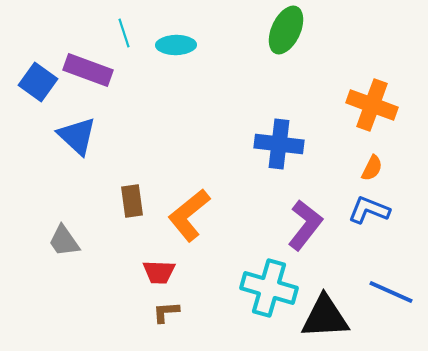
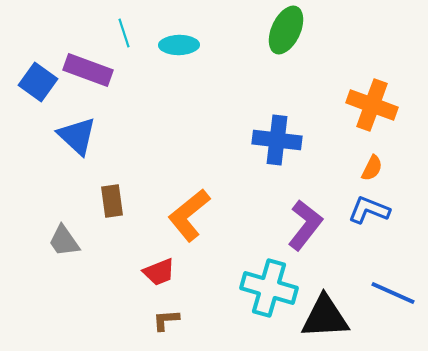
cyan ellipse: moved 3 px right
blue cross: moved 2 px left, 4 px up
brown rectangle: moved 20 px left
red trapezoid: rotated 24 degrees counterclockwise
blue line: moved 2 px right, 1 px down
brown L-shape: moved 8 px down
